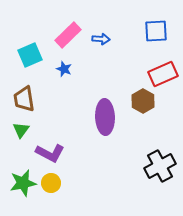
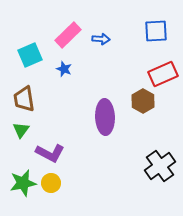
black cross: rotated 8 degrees counterclockwise
